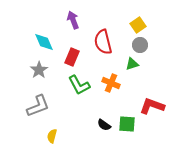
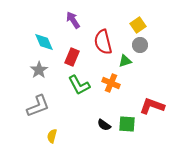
purple arrow: rotated 12 degrees counterclockwise
green triangle: moved 7 px left, 3 px up
